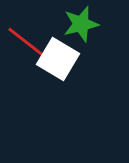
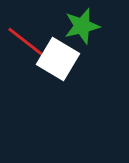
green star: moved 1 px right, 2 px down
